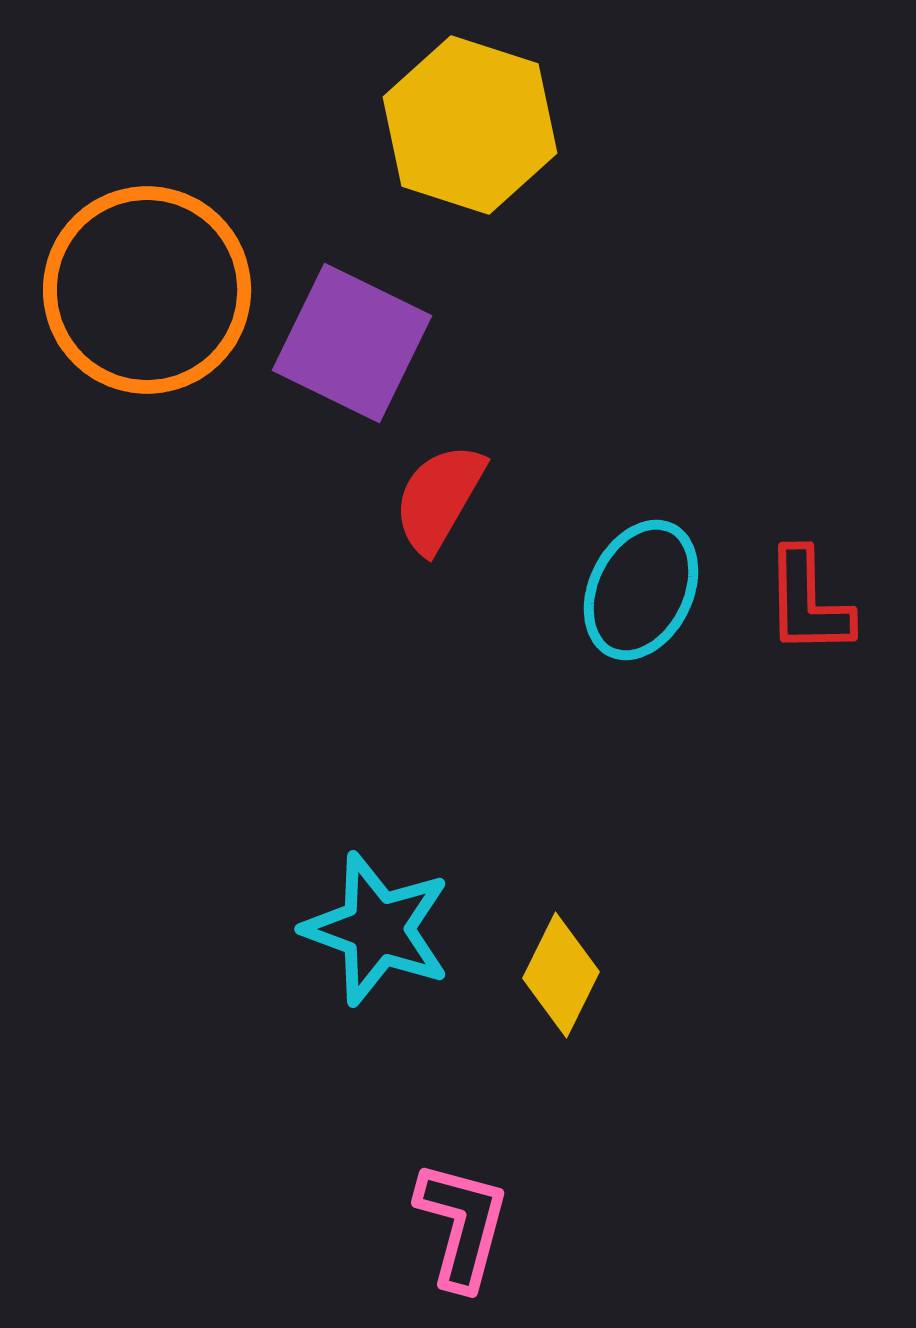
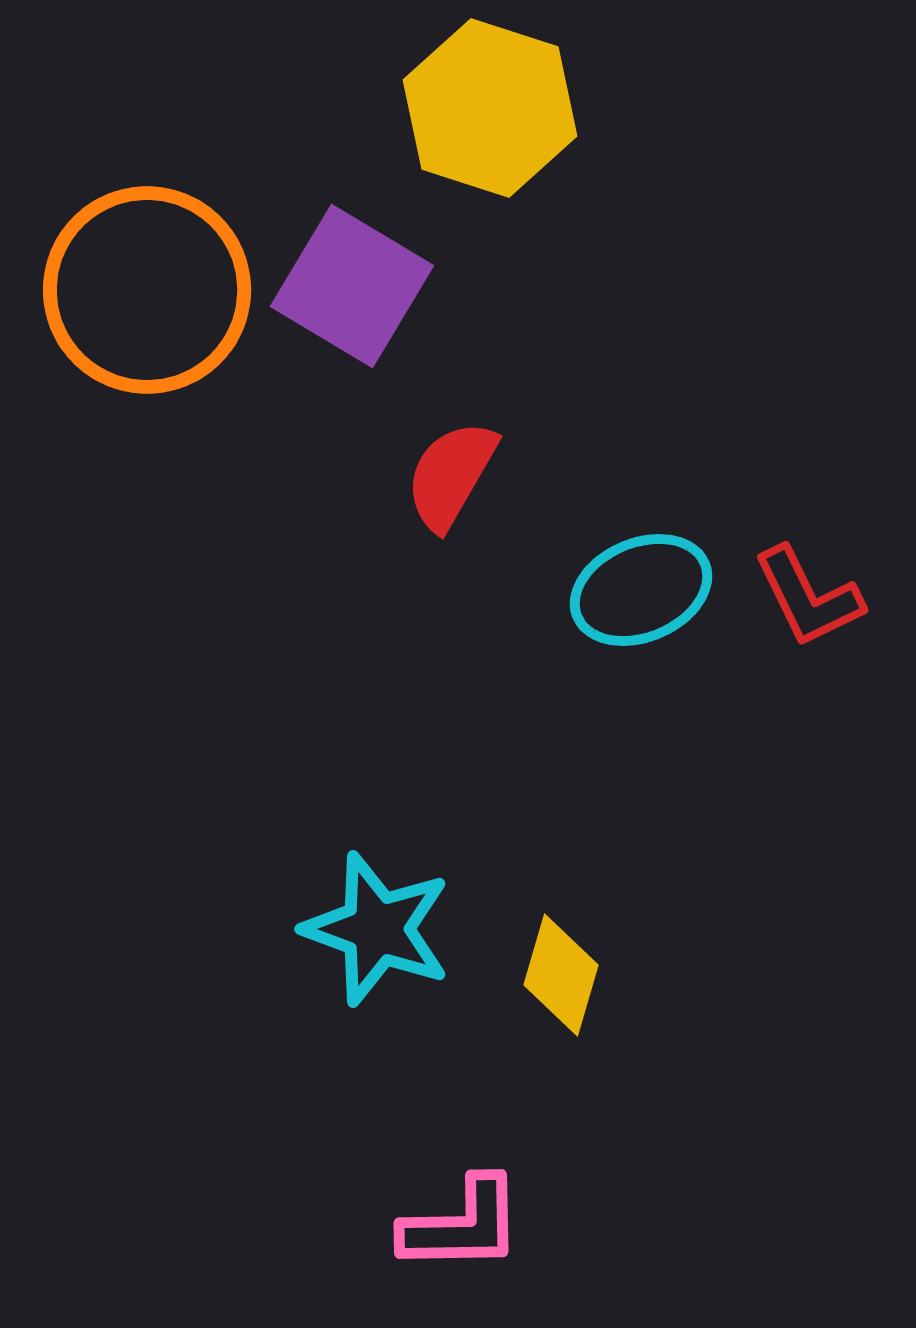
yellow hexagon: moved 20 px right, 17 px up
purple square: moved 57 px up; rotated 5 degrees clockwise
red semicircle: moved 12 px right, 23 px up
cyan ellipse: rotated 41 degrees clockwise
red L-shape: moved 5 px up; rotated 25 degrees counterclockwise
yellow diamond: rotated 10 degrees counterclockwise
pink L-shape: rotated 74 degrees clockwise
